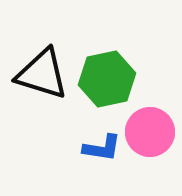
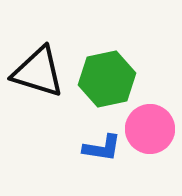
black triangle: moved 4 px left, 2 px up
pink circle: moved 3 px up
